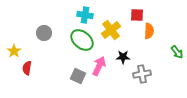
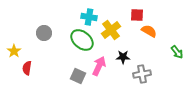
cyan cross: moved 4 px right, 2 px down
orange semicircle: rotated 63 degrees counterclockwise
